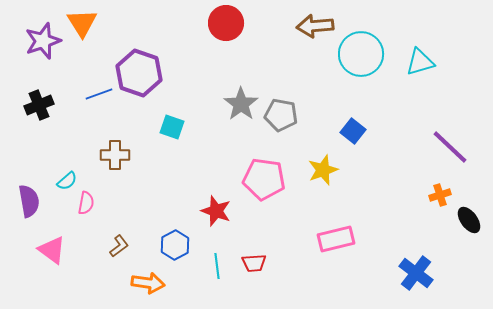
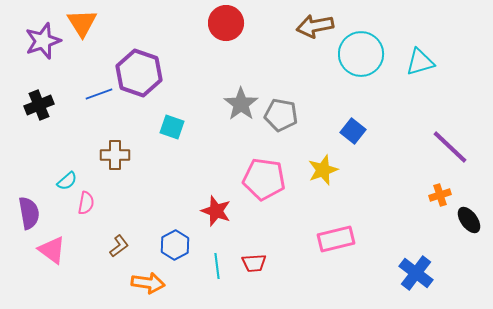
brown arrow: rotated 6 degrees counterclockwise
purple semicircle: moved 12 px down
